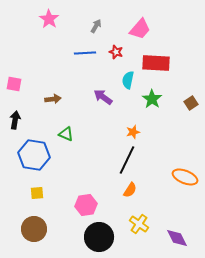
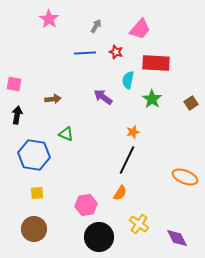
black arrow: moved 2 px right, 5 px up
orange semicircle: moved 10 px left, 3 px down
